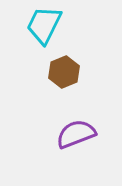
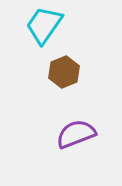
cyan trapezoid: rotated 9 degrees clockwise
